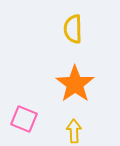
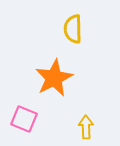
orange star: moved 21 px left, 6 px up; rotated 9 degrees clockwise
yellow arrow: moved 12 px right, 4 px up
